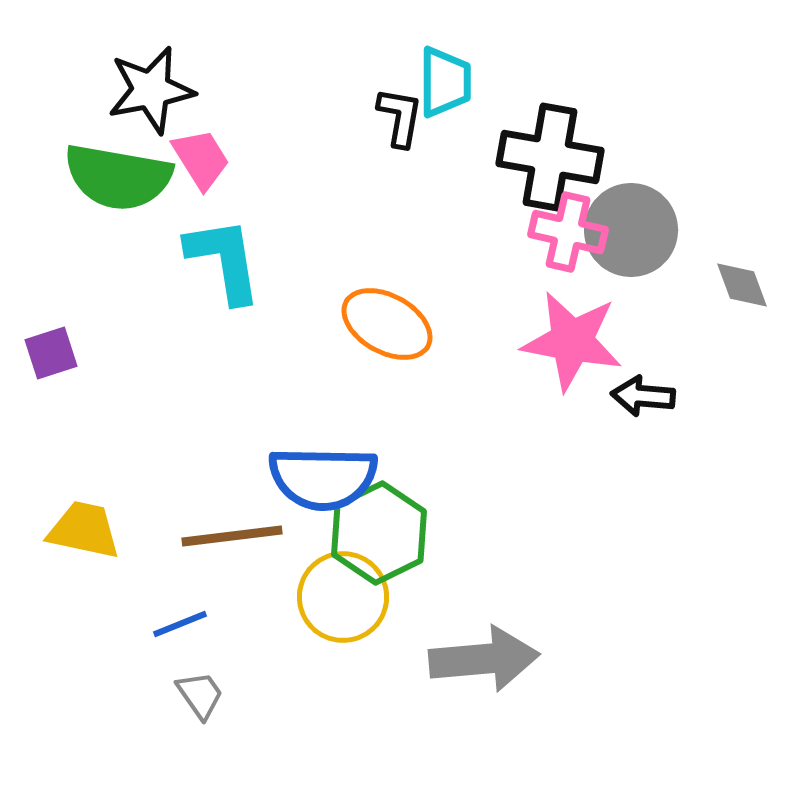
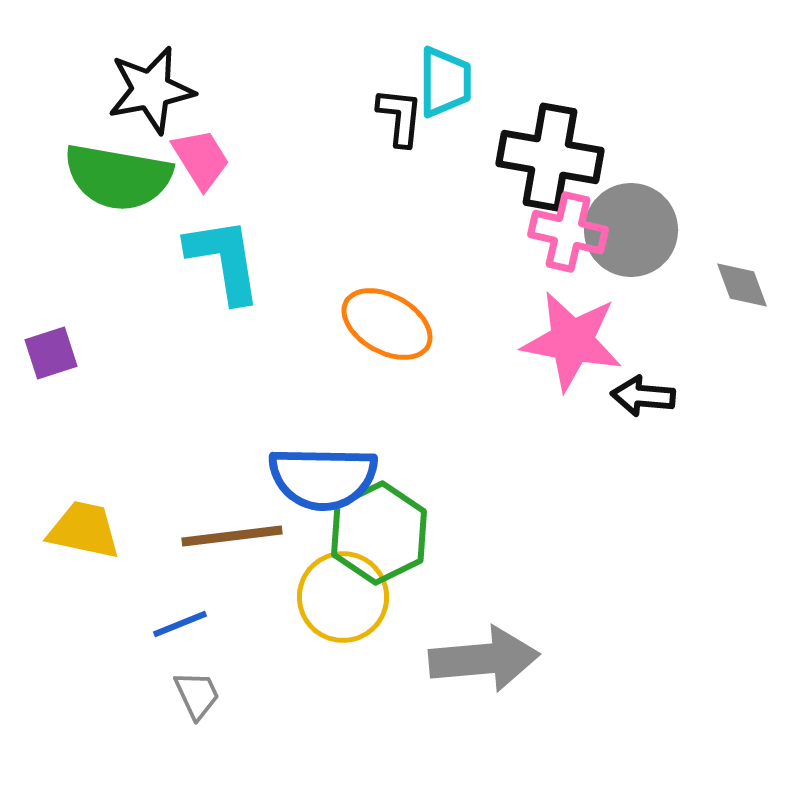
black L-shape: rotated 4 degrees counterclockwise
gray trapezoid: moved 3 px left; rotated 10 degrees clockwise
